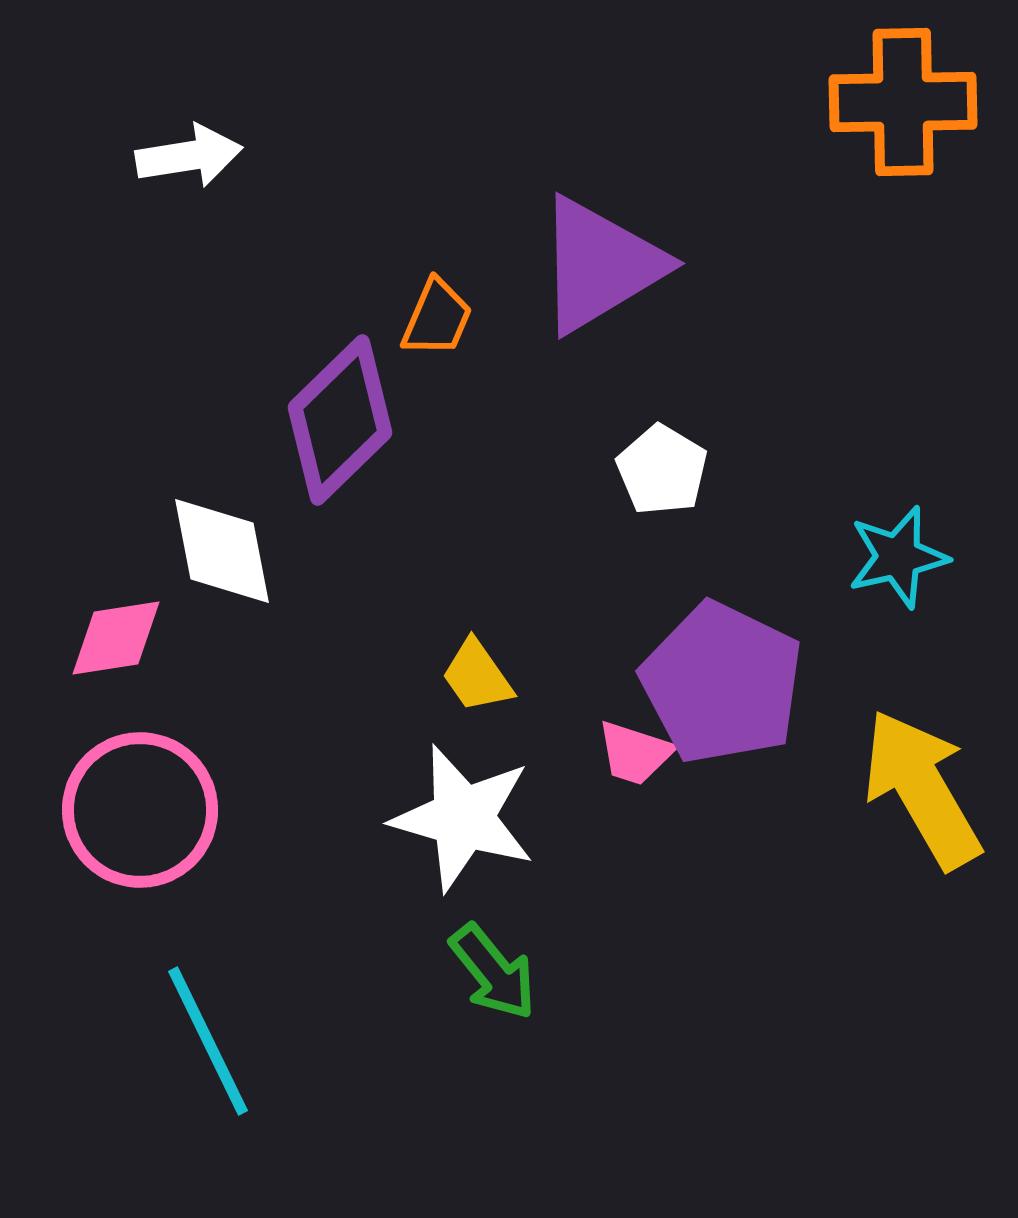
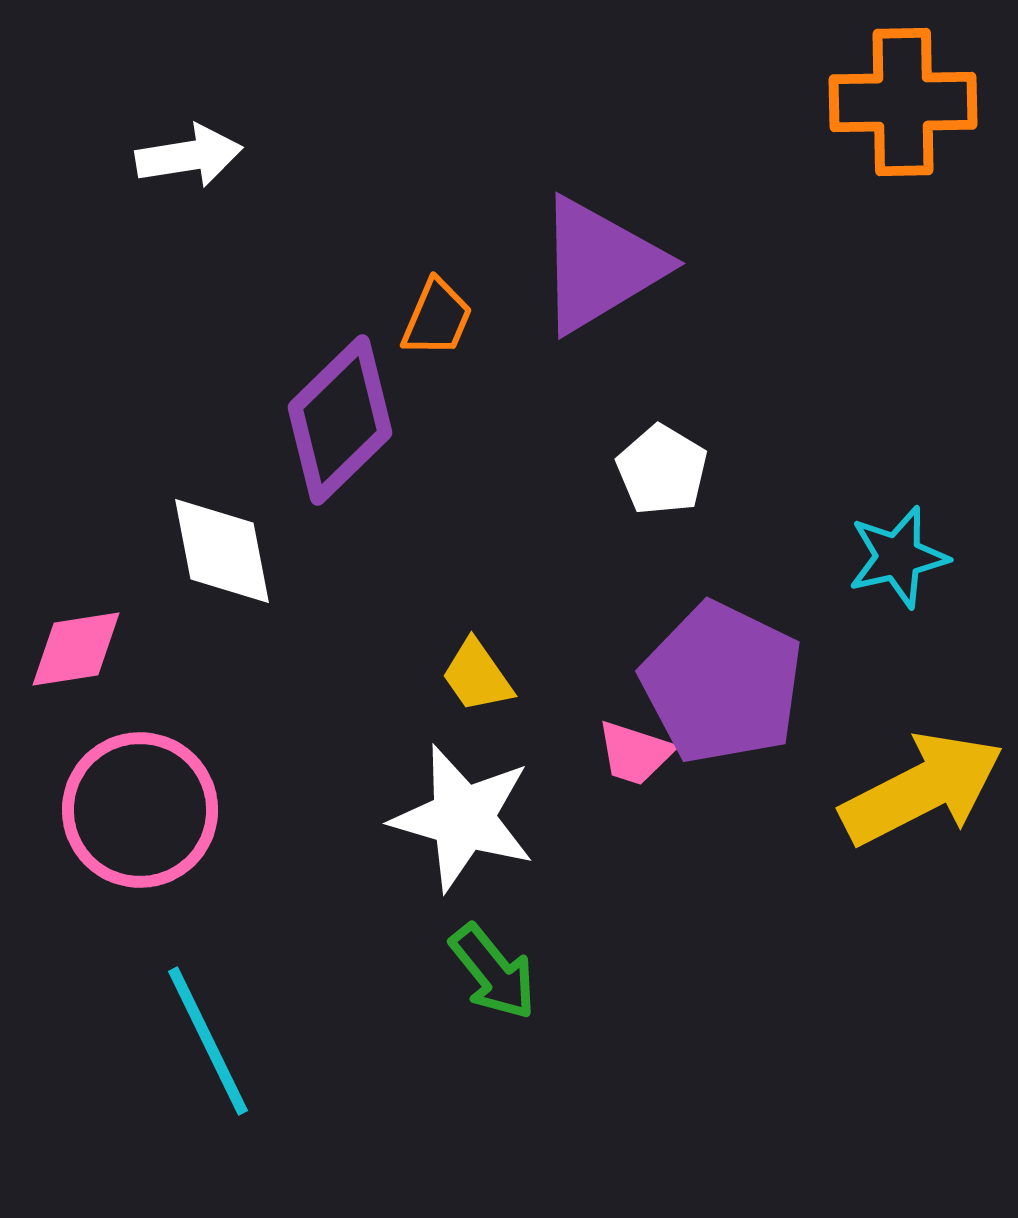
pink diamond: moved 40 px left, 11 px down
yellow arrow: rotated 93 degrees clockwise
